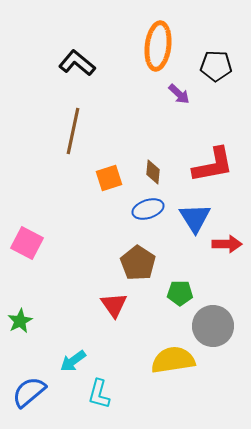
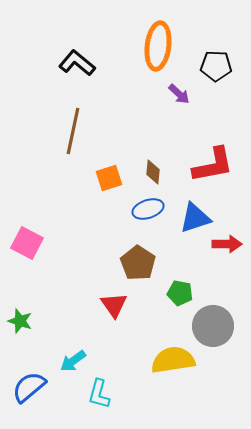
blue triangle: rotated 44 degrees clockwise
green pentagon: rotated 10 degrees clockwise
green star: rotated 25 degrees counterclockwise
blue semicircle: moved 5 px up
